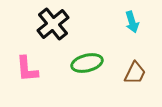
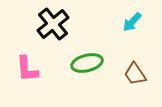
cyan arrow: rotated 60 degrees clockwise
brown trapezoid: moved 1 px down; rotated 120 degrees clockwise
